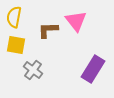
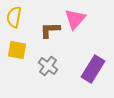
pink triangle: moved 1 px left, 2 px up; rotated 20 degrees clockwise
brown L-shape: moved 2 px right
yellow square: moved 1 px right, 5 px down
gray cross: moved 15 px right, 4 px up
